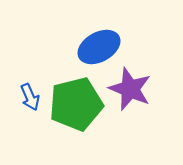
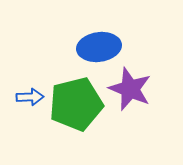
blue ellipse: rotated 21 degrees clockwise
blue arrow: rotated 68 degrees counterclockwise
